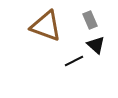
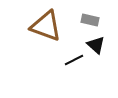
gray rectangle: rotated 54 degrees counterclockwise
black line: moved 1 px up
